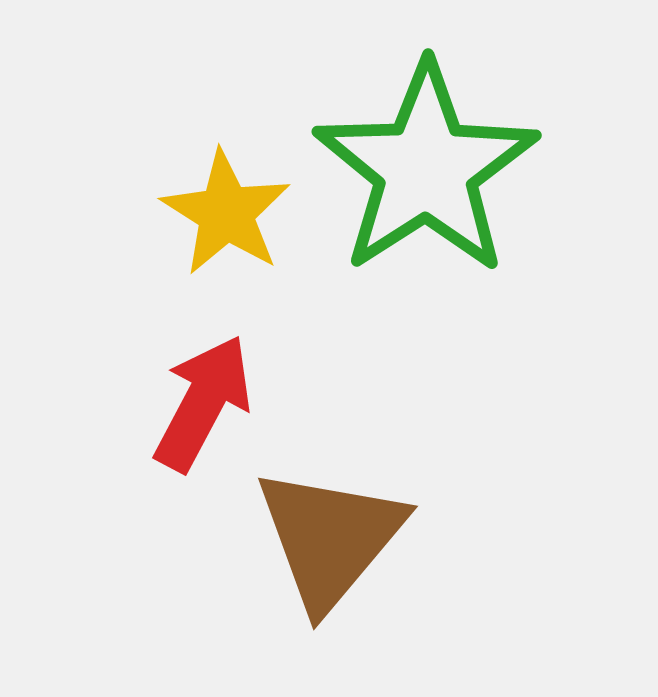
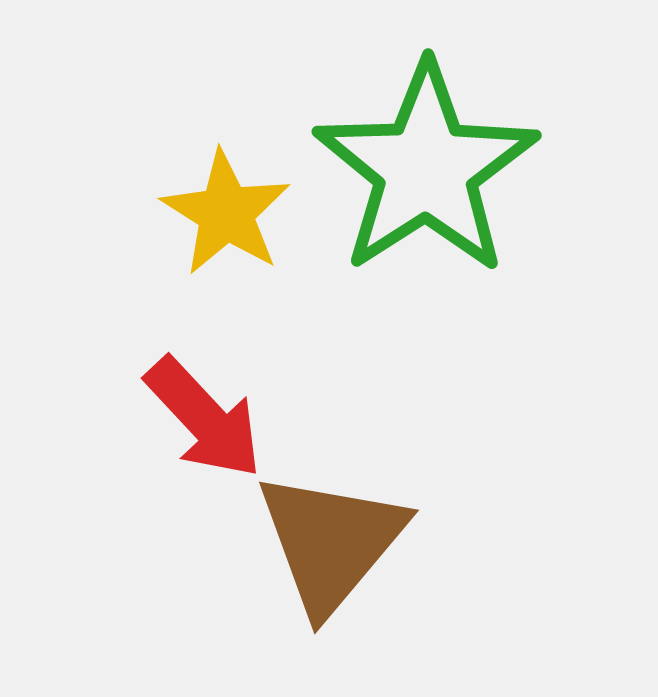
red arrow: moved 1 px right, 15 px down; rotated 109 degrees clockwise
brown triangle: moved 1 px right, 4 px down
